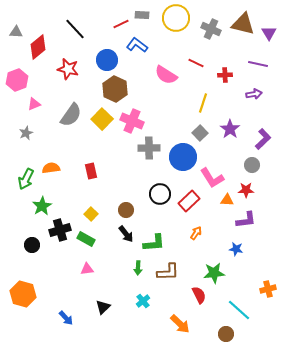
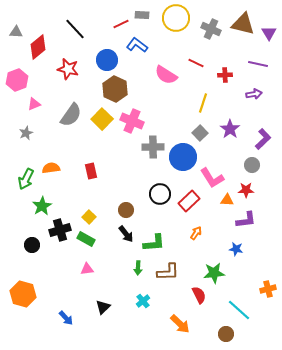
gray cross at (149, 148): moved 4 px right, 1 px up
yellow square at (91, 214): moved 2 px left, 3 px down
